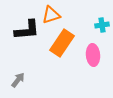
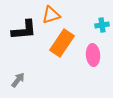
black L-shape: moved 3 px left
